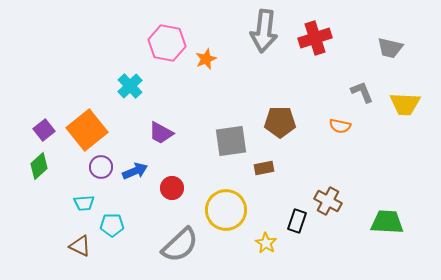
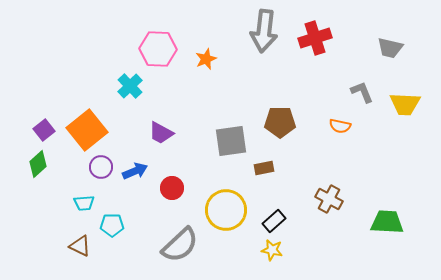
pink hexagon: moved 9 px left, 6 px down; rotated 9 degrees counterclockwise
green diamond: moved 1 px left, 2 px up
brown cross: moved 1 px right, 2 px up
black rectangle: moved 23 px left; rotated 30 degrees clockwise
yellow star: moved 6 px right, 7 px down; rotated 20 degrees counterclockwise
